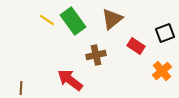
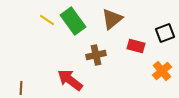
red rectangle: rotated 18 degrees counterclockwise
